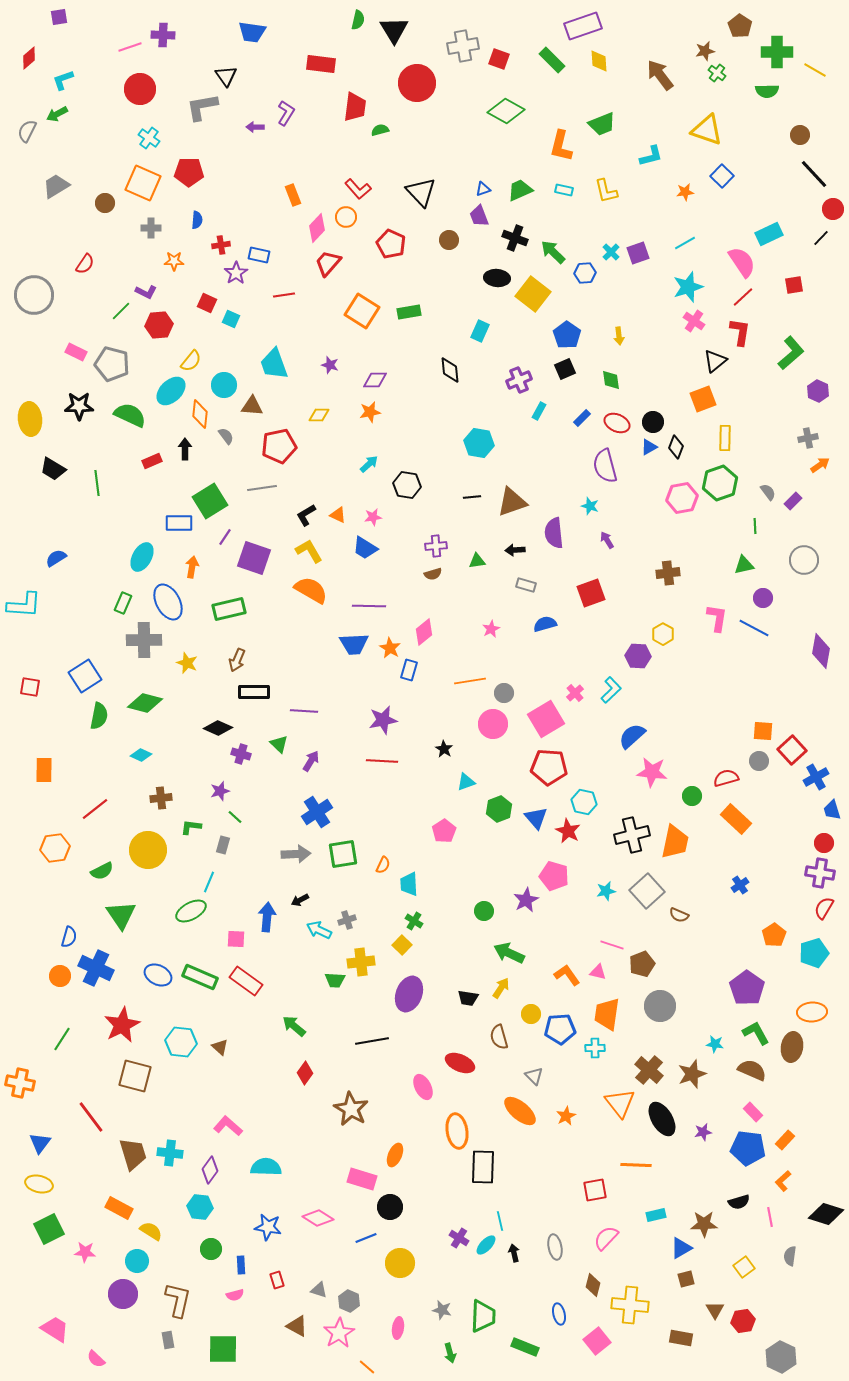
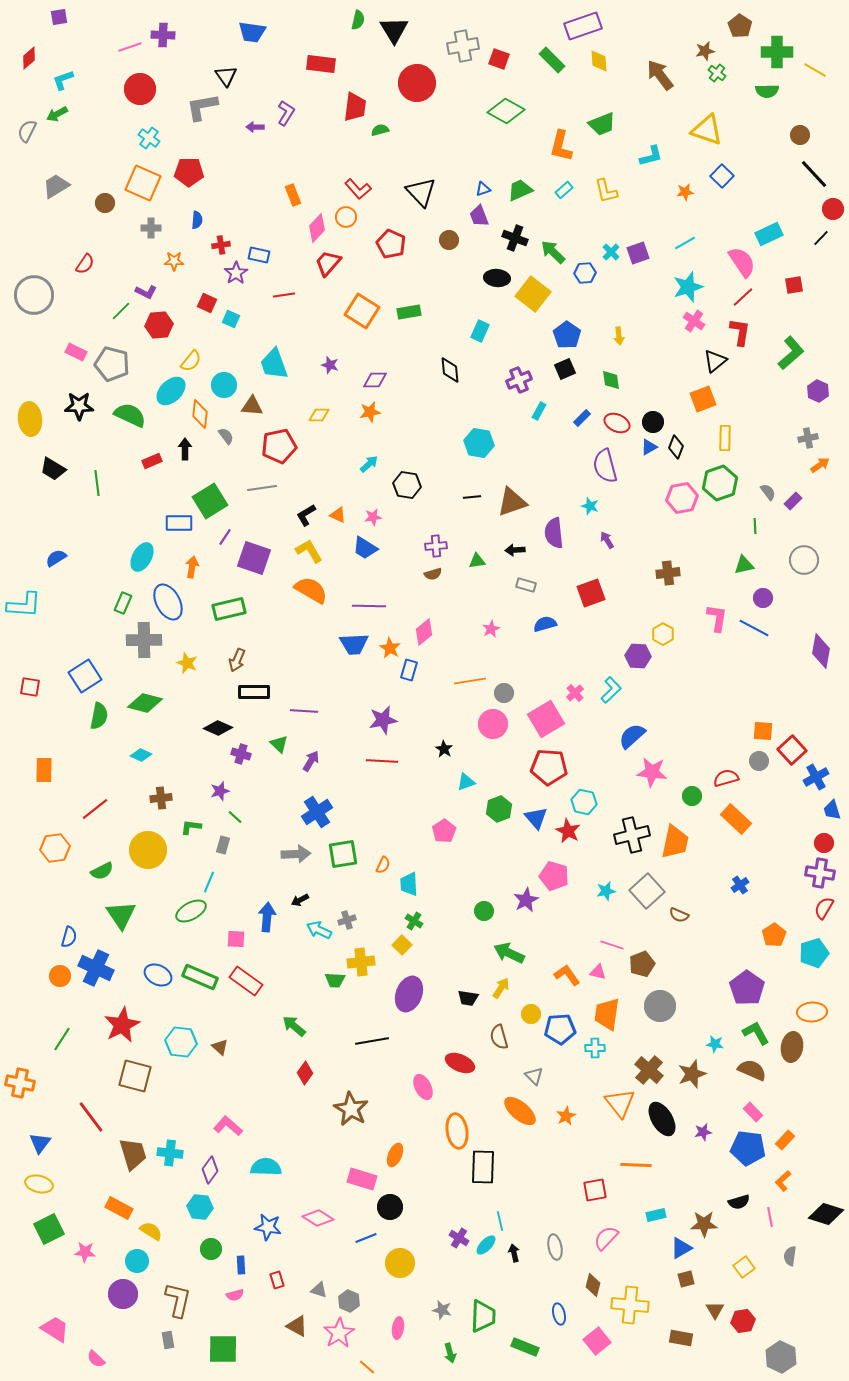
cyan rectangle at (564, 190): rotated 54 degrees counterclockwise
